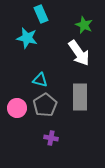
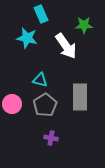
green star: rotated 24 degrees counterclockwise
white arrow: moved 13 px left, 7 px up
pink circle: moved 5 px left, 4 px up
